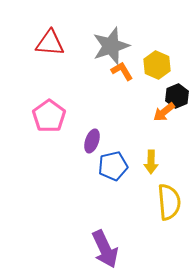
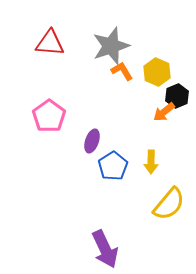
yellow hexagon: moved 7 px down
blue pentagon: rotated 20 degrees counterclockwise
yellow semicircle: moved 2 px down; rotated 45 degrees clockwise
